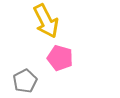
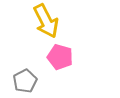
pink pentagon: moved 1 px up
